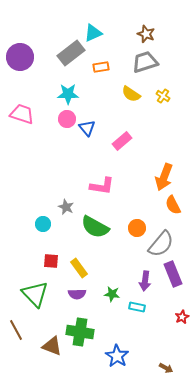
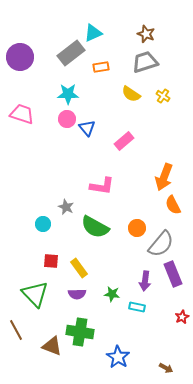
pink rectangle: moved 2 px right
blue star: moved 1 px right, 1 px down
